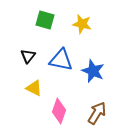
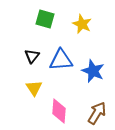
green square: moved 1 px up
yellow star: rotated 12 degrees clockwise
black triangle: moved 4 px right
blue triangle: rotated 15 degrees counterclockwise
yellow triangle: rotated 30 degrees clockwise
pink diamond: rotated 15 degrees counterclockwise
